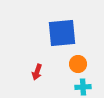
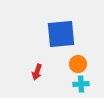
blue square: moved 1 px left, 1 px down
cyan cross: moved 2 px left, 3 px up
